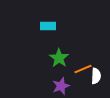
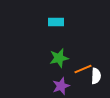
cyan rectangle: moved 8 px right, 4 px up
green star: rotated 24 degrees clockwise
